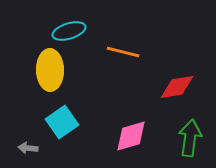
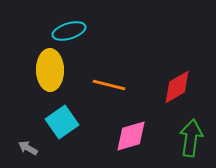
orange line: moved 14 px left, 33 px down
red diamond: rotated 21 degrees counterclockwise
green arrow: moved 1 px right
gray arrow: rotated 24 degrees clockwise
